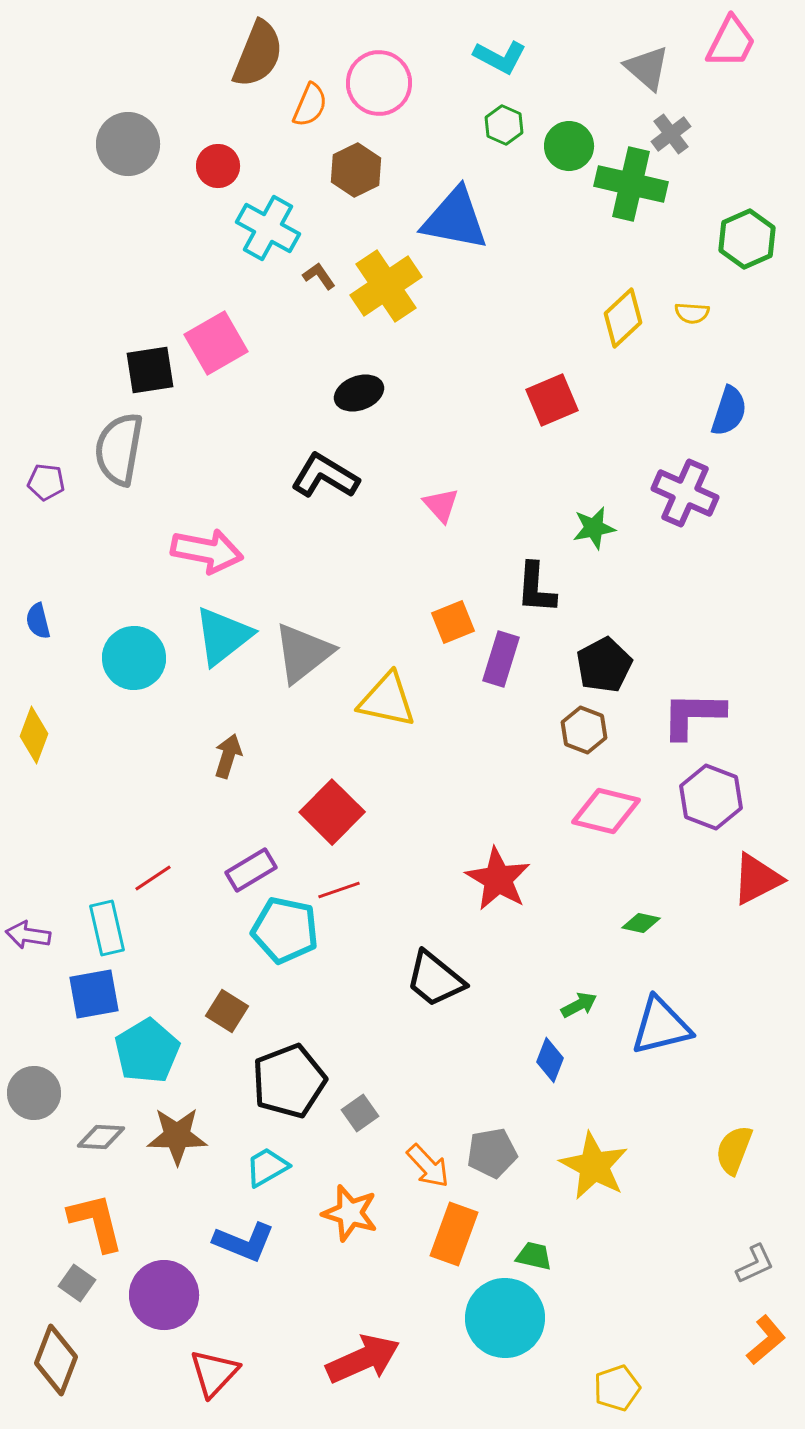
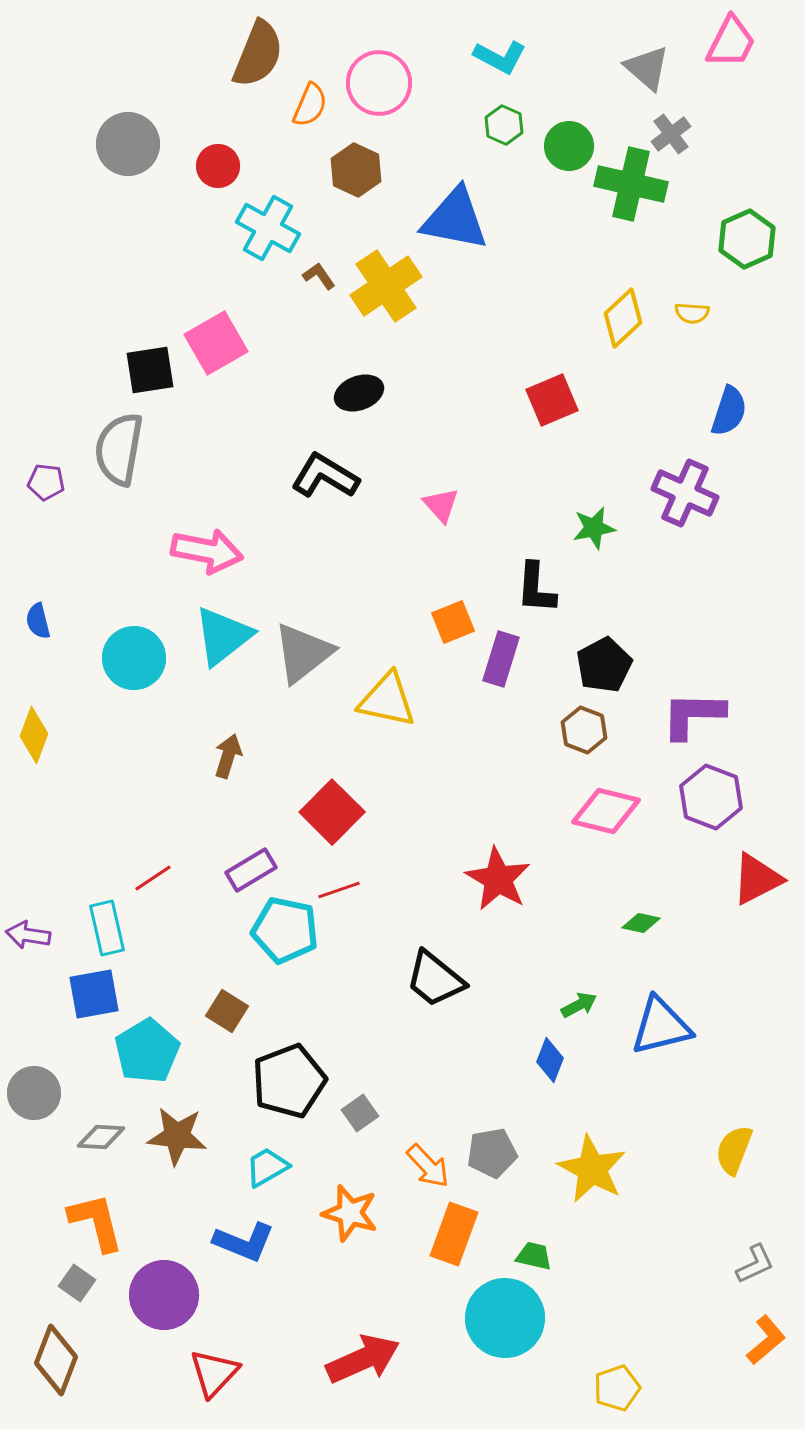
brown hexagon at (356, 170): rotated 9 degrees counterclockwise
brown star at (177, 1136): rotated 6 degrees clockwise
yellow star at (594, 1166): moved 2 px left, 3 px down
